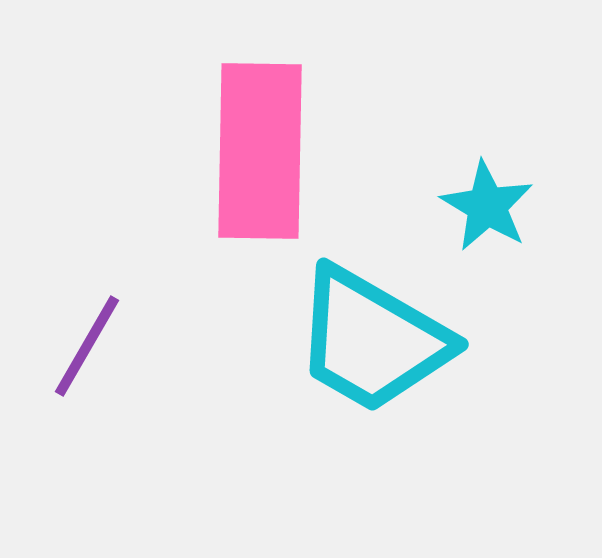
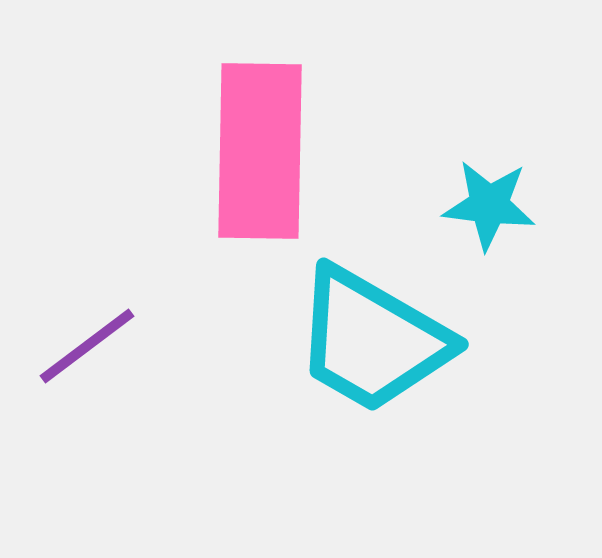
cyan star: moved 2 px right, 1 px up; rotated 24 degrees counterclockwise
purple line: rotated 23 degrees clockwise
